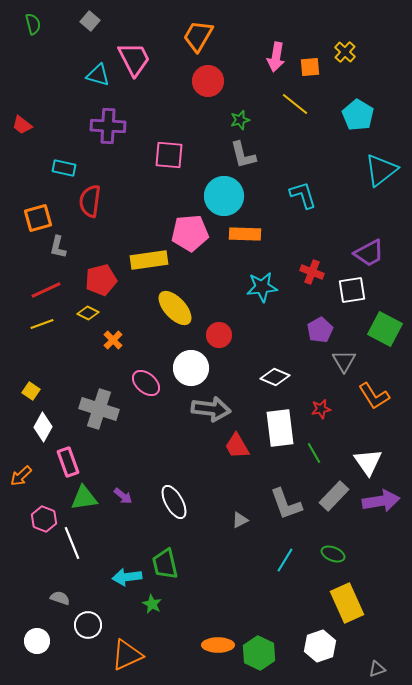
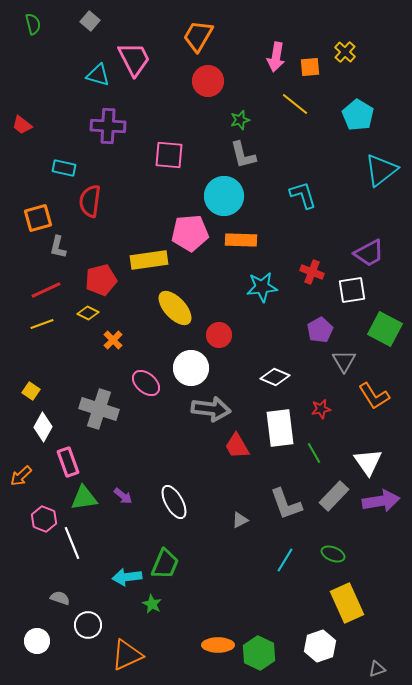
orange rectangle at (245, 234): moved 4 px left, 6 px down
green trapezoid at (165, 564): rotated 144 degrees counterclockwise
